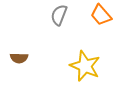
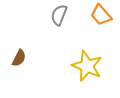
brown semicircle: rotated 66 degrees counterclockwise
yellow star: moved 2 px right
